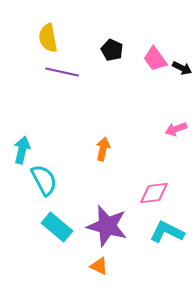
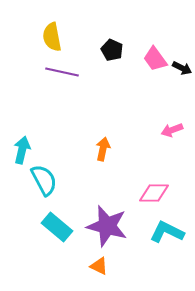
yellow semicircle: moved 4 px right, 1 px up
pink arrow: moved 4 px left, 1 px down
pink diamond: rotated 8 degrees clockwise
